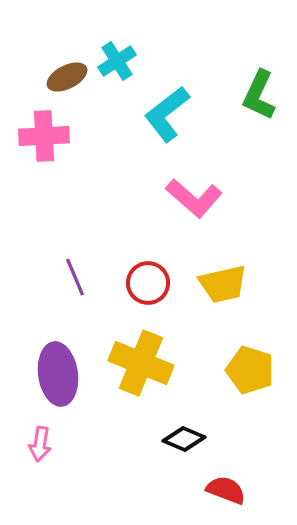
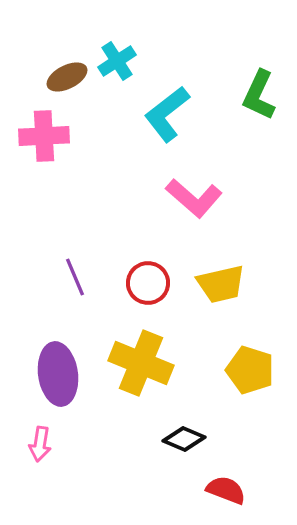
yellow trapezoid: moved 2 px left
